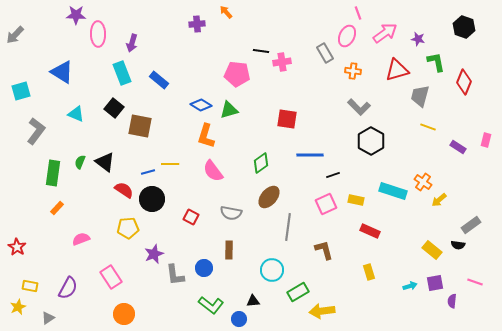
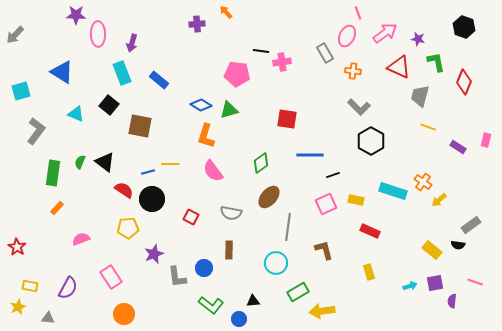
red triangle at (397, 70): moved 2 px right, 3 px up; rotated 40 degrees clockwise
black square at (114, 108): moved 5 px left, 3 px up
cyan circle at (272, 270): moved 4 px right, 7 px up
gray L-shape at (175, 275): moved 2 px right, 2 px down
gray triangle at (48, 318): rotated 40 degrees clockwise
